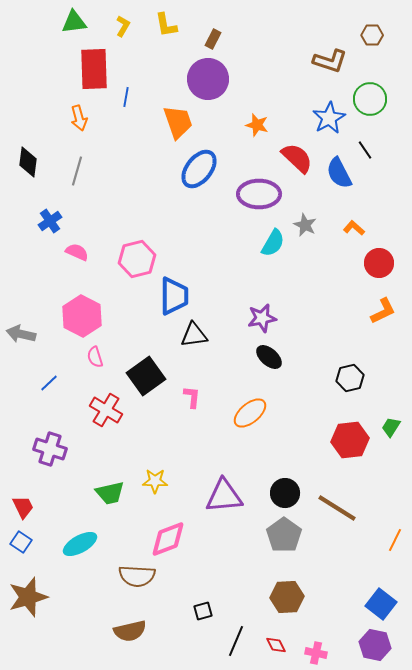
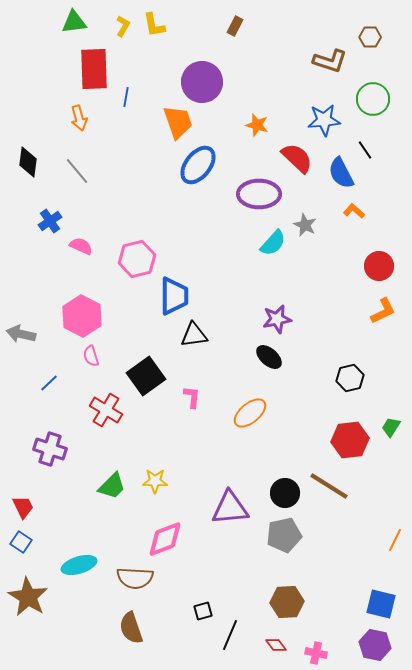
yellow L-shape at (166, 25): moved 12 px left
brown hexagon at (372, 35): moved 2 px left, 2 px down
brown rectangle at (213, 39): moved 22 px right, 13 px up
purple circle at (208, 79): moved 6 px left, 3 px down
green circle at (370, 99): moved 3 px right
blue star at (329, 118): moved 5 px left, 2 px down; rotated 24 degrees clockwise
blue ellipse at (199, 169): moved 1 px left, 4 px up
gray line at (77, 171): rotated 56 degrees counterclockwise
blue semicircle at (339, 173): moved 2 px right
orange L-shape at (354, 228): moved 17 px up
cyan semicircle at (273, 243): rotated 12 degrees clockwise
pink semicircle at (77, 252): moved 4 px right, 6 px up
red circle at (379, 263): moved 3 px down
purple star at (262, 318): moved 15 px right, 1 px down
pink semicircle at (95, 357): moved 4 px left, 1 px up
green trapezoid at (110, 493): moved 2 px right, 7 px up; rotated 32 degrees counterclockwise
purple triangle at (224, 496): moved 6 px right, 12 px down
brown line at (337, 508): moved 8 px left, 22 px up
gray pentagon at (284, 535): rotated 24 degrees clockwise
pink diamond at (168, 539): moved 3 px left
cyan ellipse at (80, 544): moved 1 px left, 21 px down; rotated 12 degrees clockwise
brown semicircle at (137, 576): moved 2 px left, 2 px down
brown star at (28, 597): rotated 24 degrees counterclockwise
brown hexagon at (287, 597): moved 5 px down
blue square at (381, 604): rotated 24 degrees counterclockwise
brown semicircle at (130, 631): moved 1 px right, 3 px up; rotated 84 degrees clockwise
black line at (236, 641): moved 6 px left, 6 px up
red diamond at (276, 645): rotated 10 degrees counterclockwise
